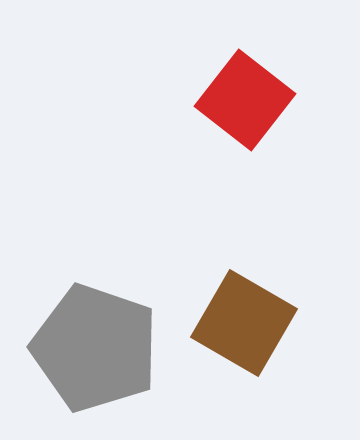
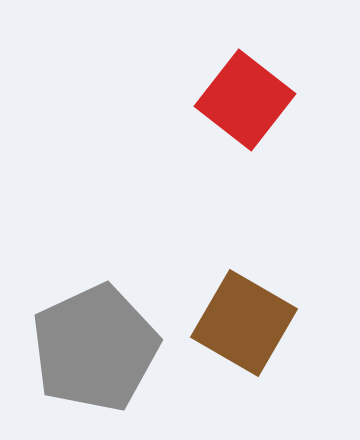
gray pentagon: rotated 28 degrees clockwise
